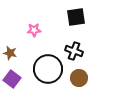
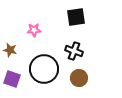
brown star: moved 3 px up
black circle: moved 4 px left
purple square: rotated 18 degrees counterclockwise
